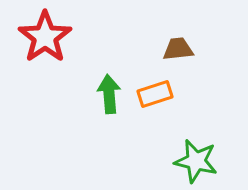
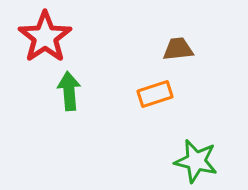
green arrow: moved 40 px left, 3 px up
